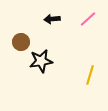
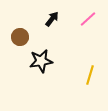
black arrow: rotated 133 degrees clockwise
brown circle: moved 1 px left, 5 px up
